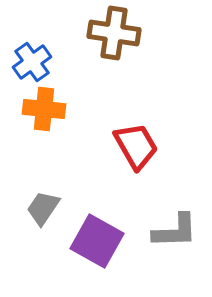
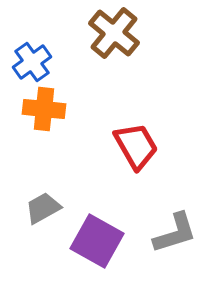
brown cross: rotated 30 degrees clockwise
gray trapezoid: rotated 27 degrees clockwise
gray L-shape: moved 2 px down; rotated 15 degrees counterclockwise
